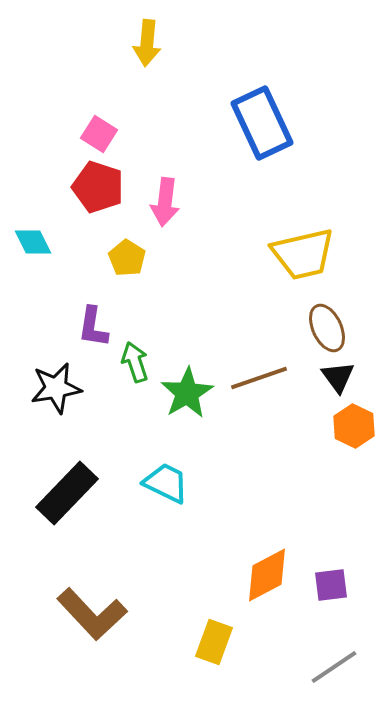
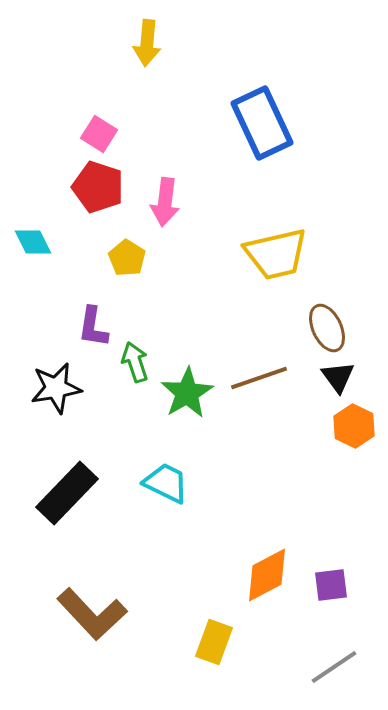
yellow trapezoid: moved 27 px left
